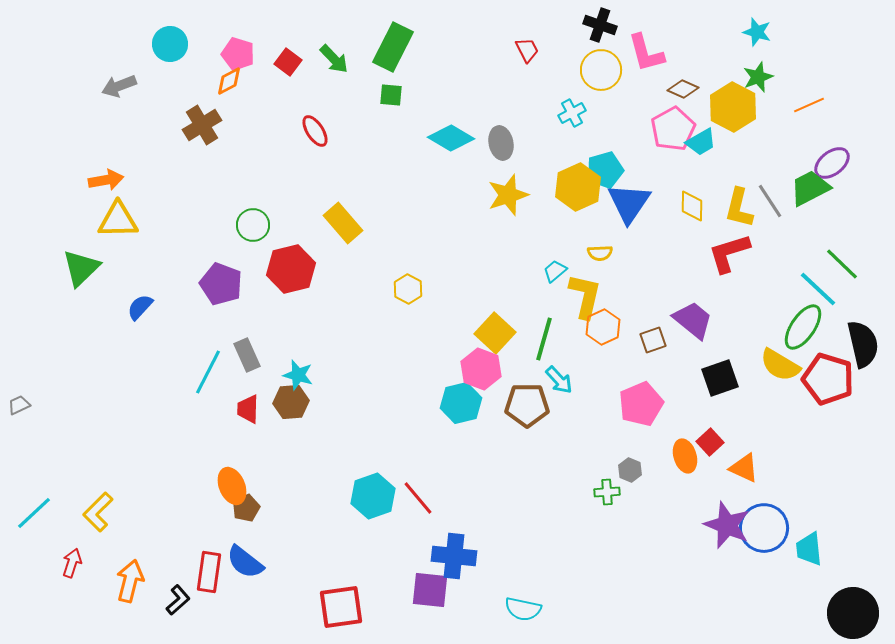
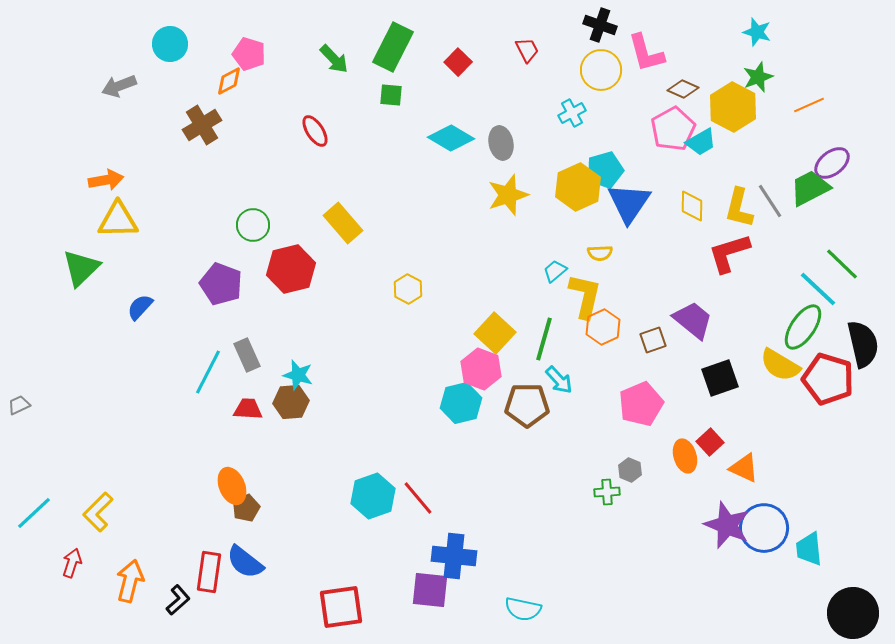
pink pentagon at (238, 54): moved 11 px right
red square at (288, 62): moved 170 px right; rotated 8 degrees clockwise
red trapezoid at (248, 409): rotated 92 degrees clockwise
